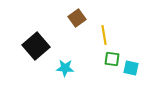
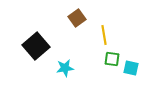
cyan star: rotated 12 degrees counterclockwise
